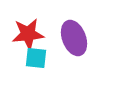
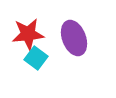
cyan square: rotated 30 degrees clockwise
